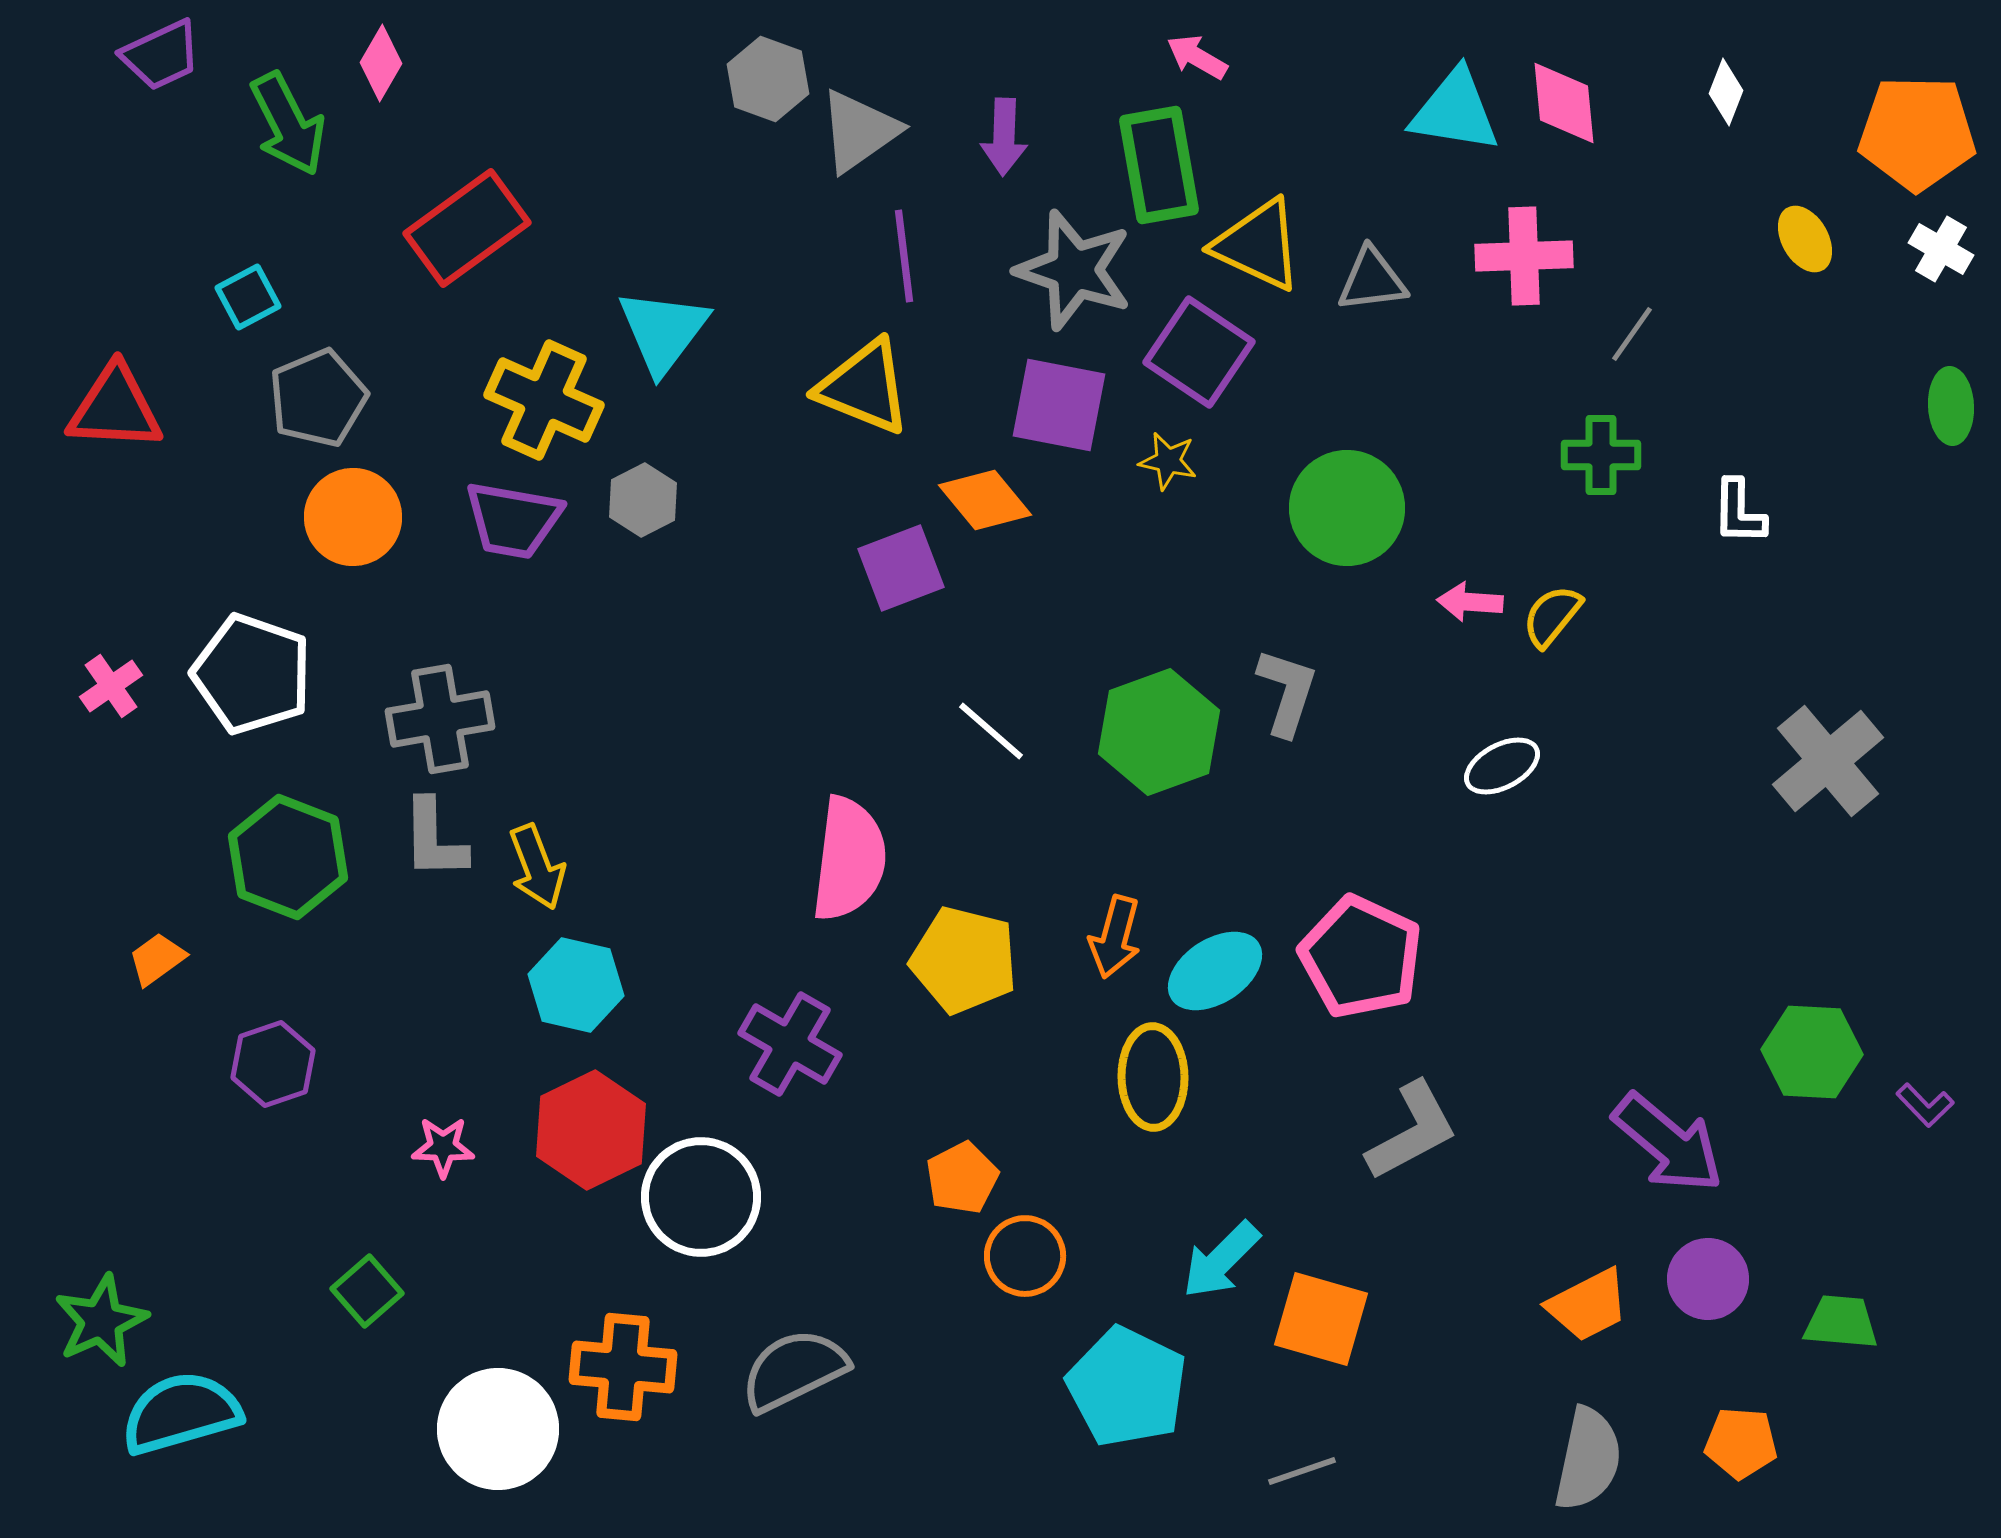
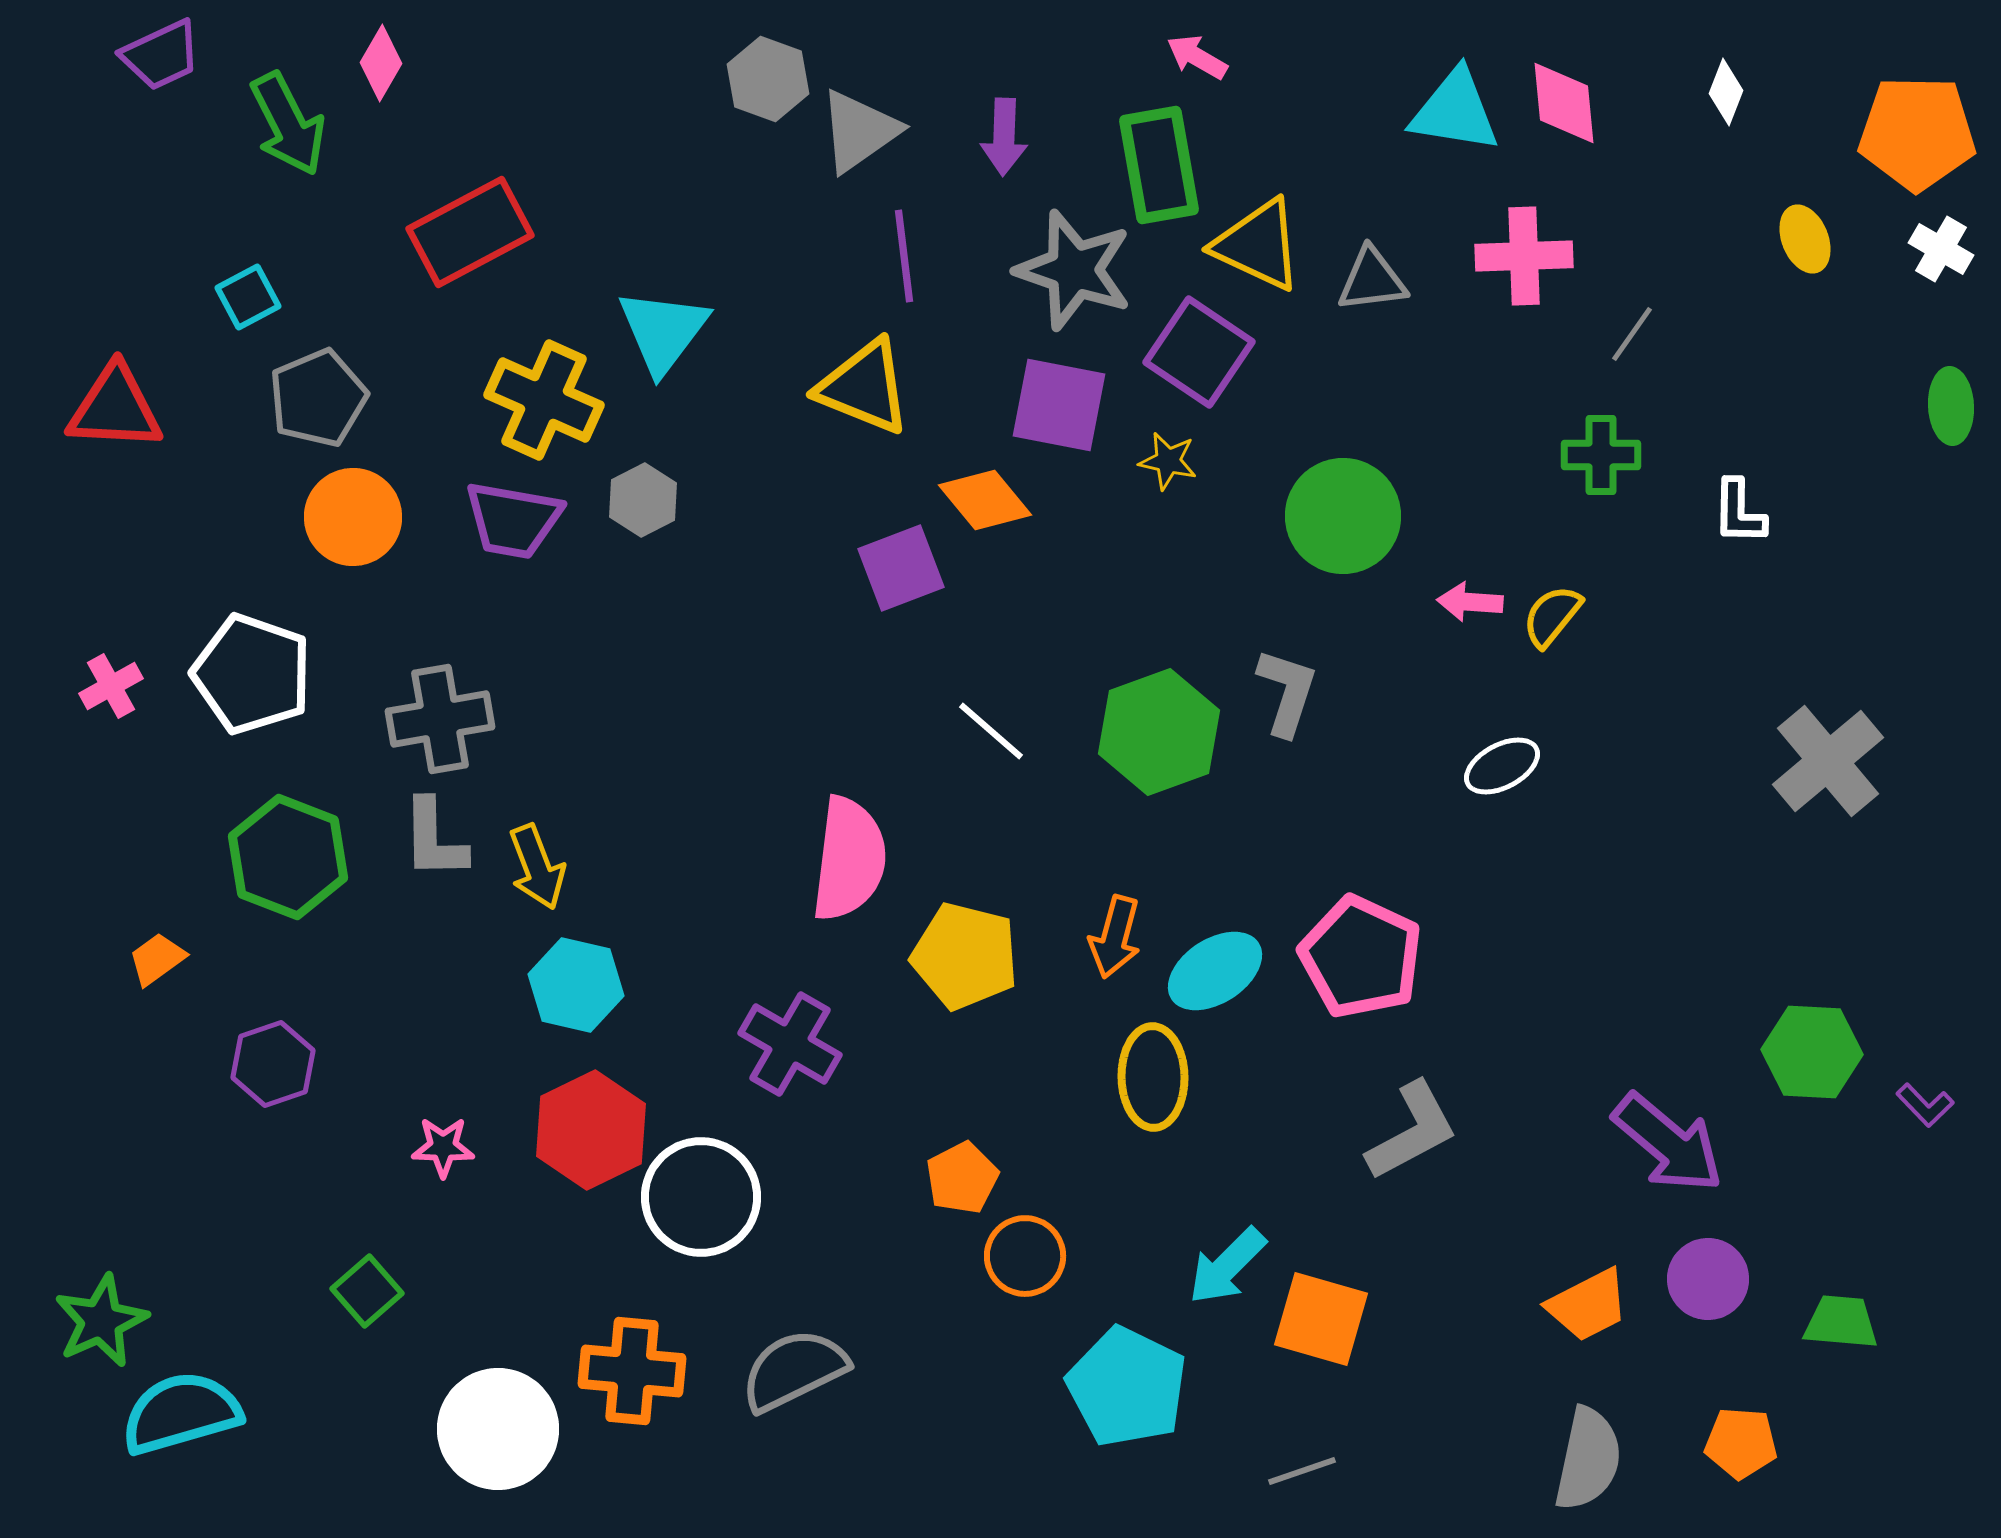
red rectangle at (467, 228): moved 3 px right, 4 px down; rotated 8 degrees clockwise
yellow ellipse at (1805, 239): rotated 8 degrees clockwise
green circle at (1347, 508): moved 4 px left, 8 px down
pink cross at (111, 686): rotated 6 degrees clockwise
yellow pentagon at (964, 960): moved 1 px right, 4 px up
cyan arrow at (1221, 1260): moved 6 px right, 6 px down
orange cross at (623, 1367): moved 9 px right, 4 px down
